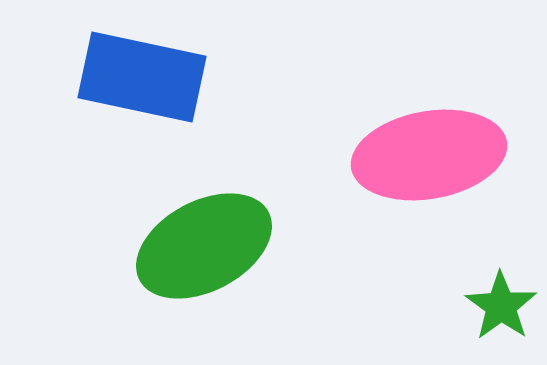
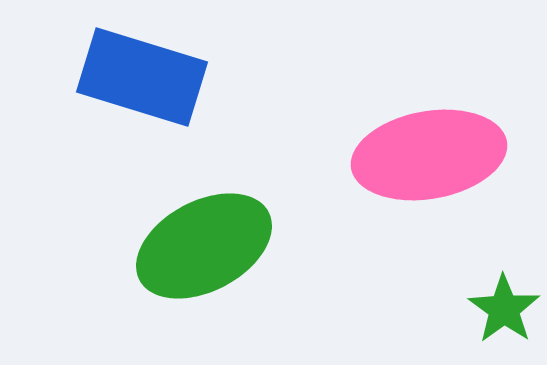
blue rectangle: rotated 5 degrees clockwise
green star: moved 3 px right, 3 px down
